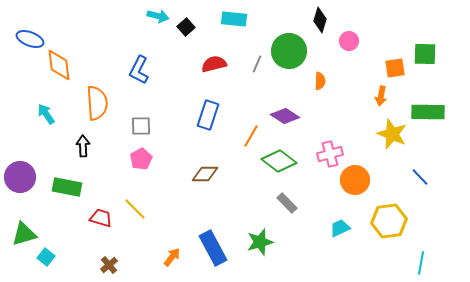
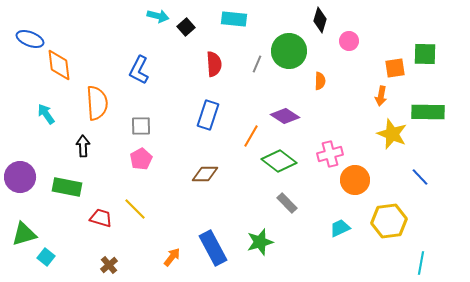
red semicircle at (214, 64): rotated 100 degrees clockwise
